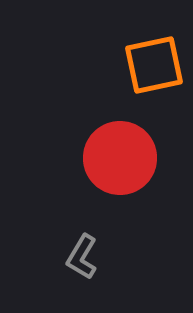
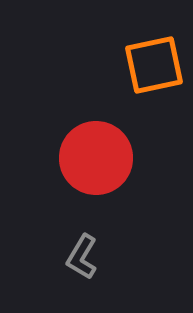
red circle: moved 24 px left
